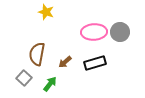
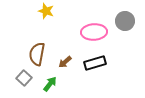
yellow star: moved 1 px up
gray circle: moved 5 px right, 11 px up
